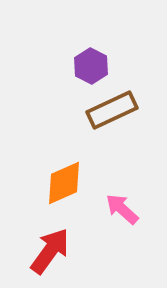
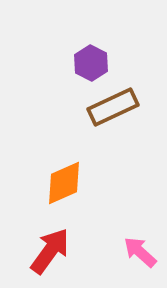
purple hexagon: moved 3 px up
brown rectangle: moved 1 px right, 3 px up
pink arrow: moved 18 px right, 43 px down
